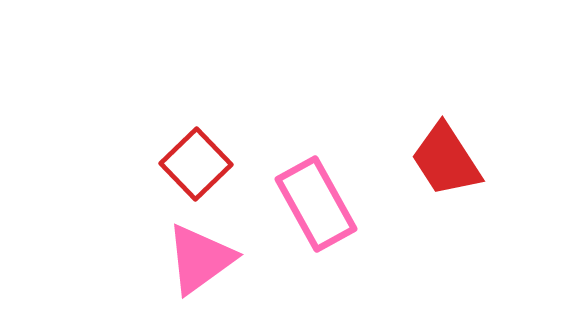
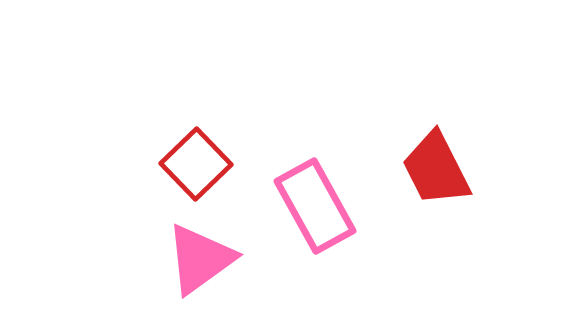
red trapezoid: moved 10 px left, 9 px down; rotated 6 degrees clockwise
pink rectangle: moved 1 px left, 2 px down
